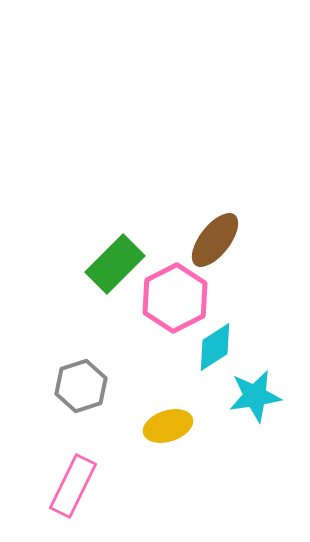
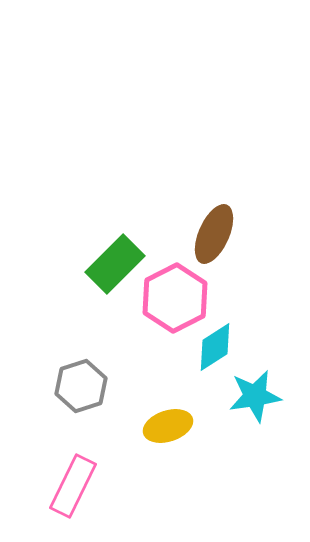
brown ellipse: moved 1 px left, 6 px up; rotated 14 degrees counterclockwise
